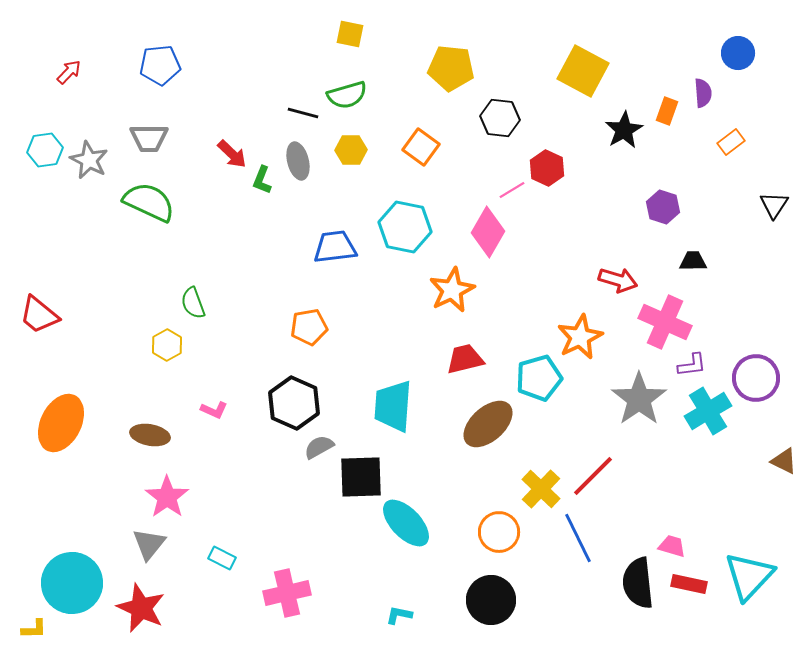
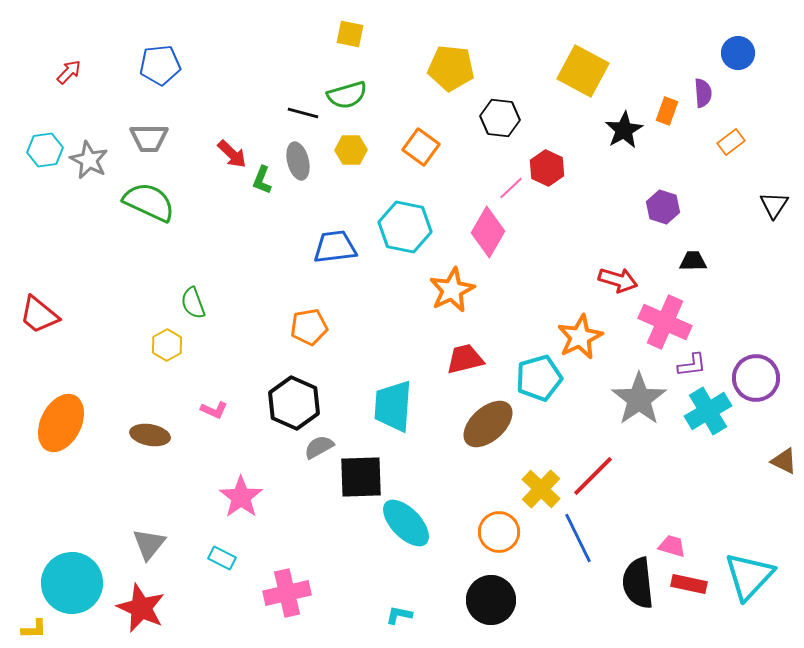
pink line at (512, 190): moved 1 px left, 2 px up; rotated 12 degrees counterclockwise
pink star at (167, 497): moved 74 px right
